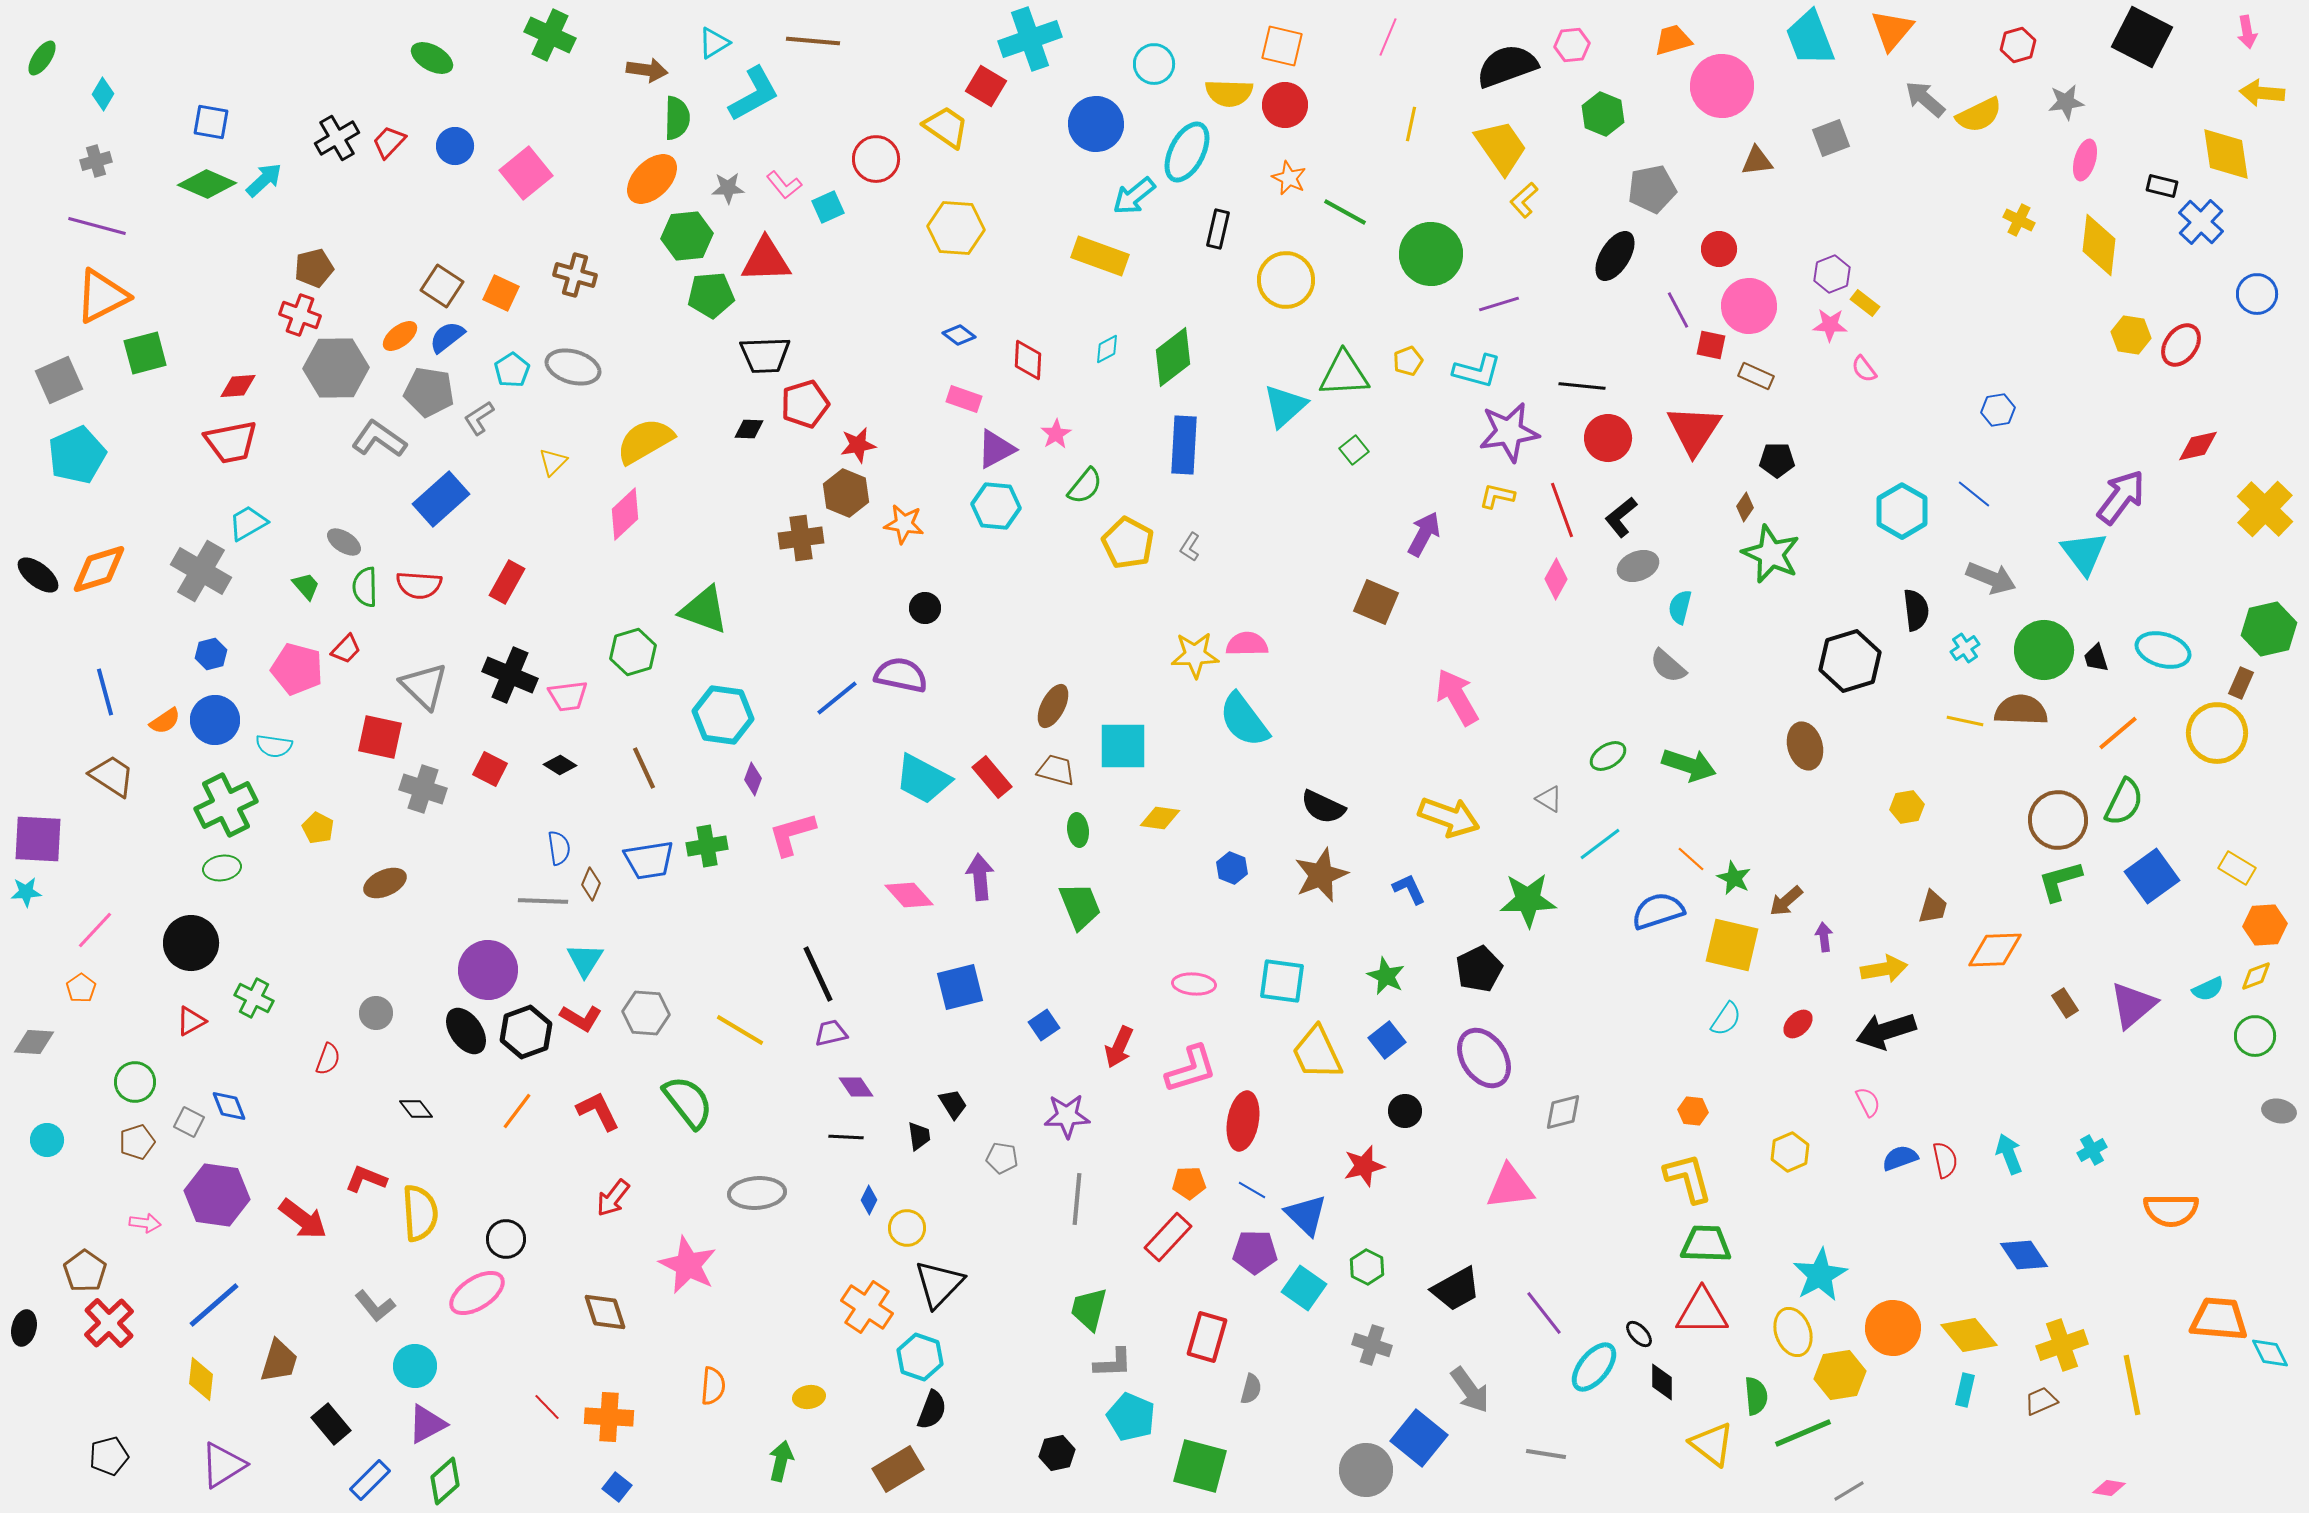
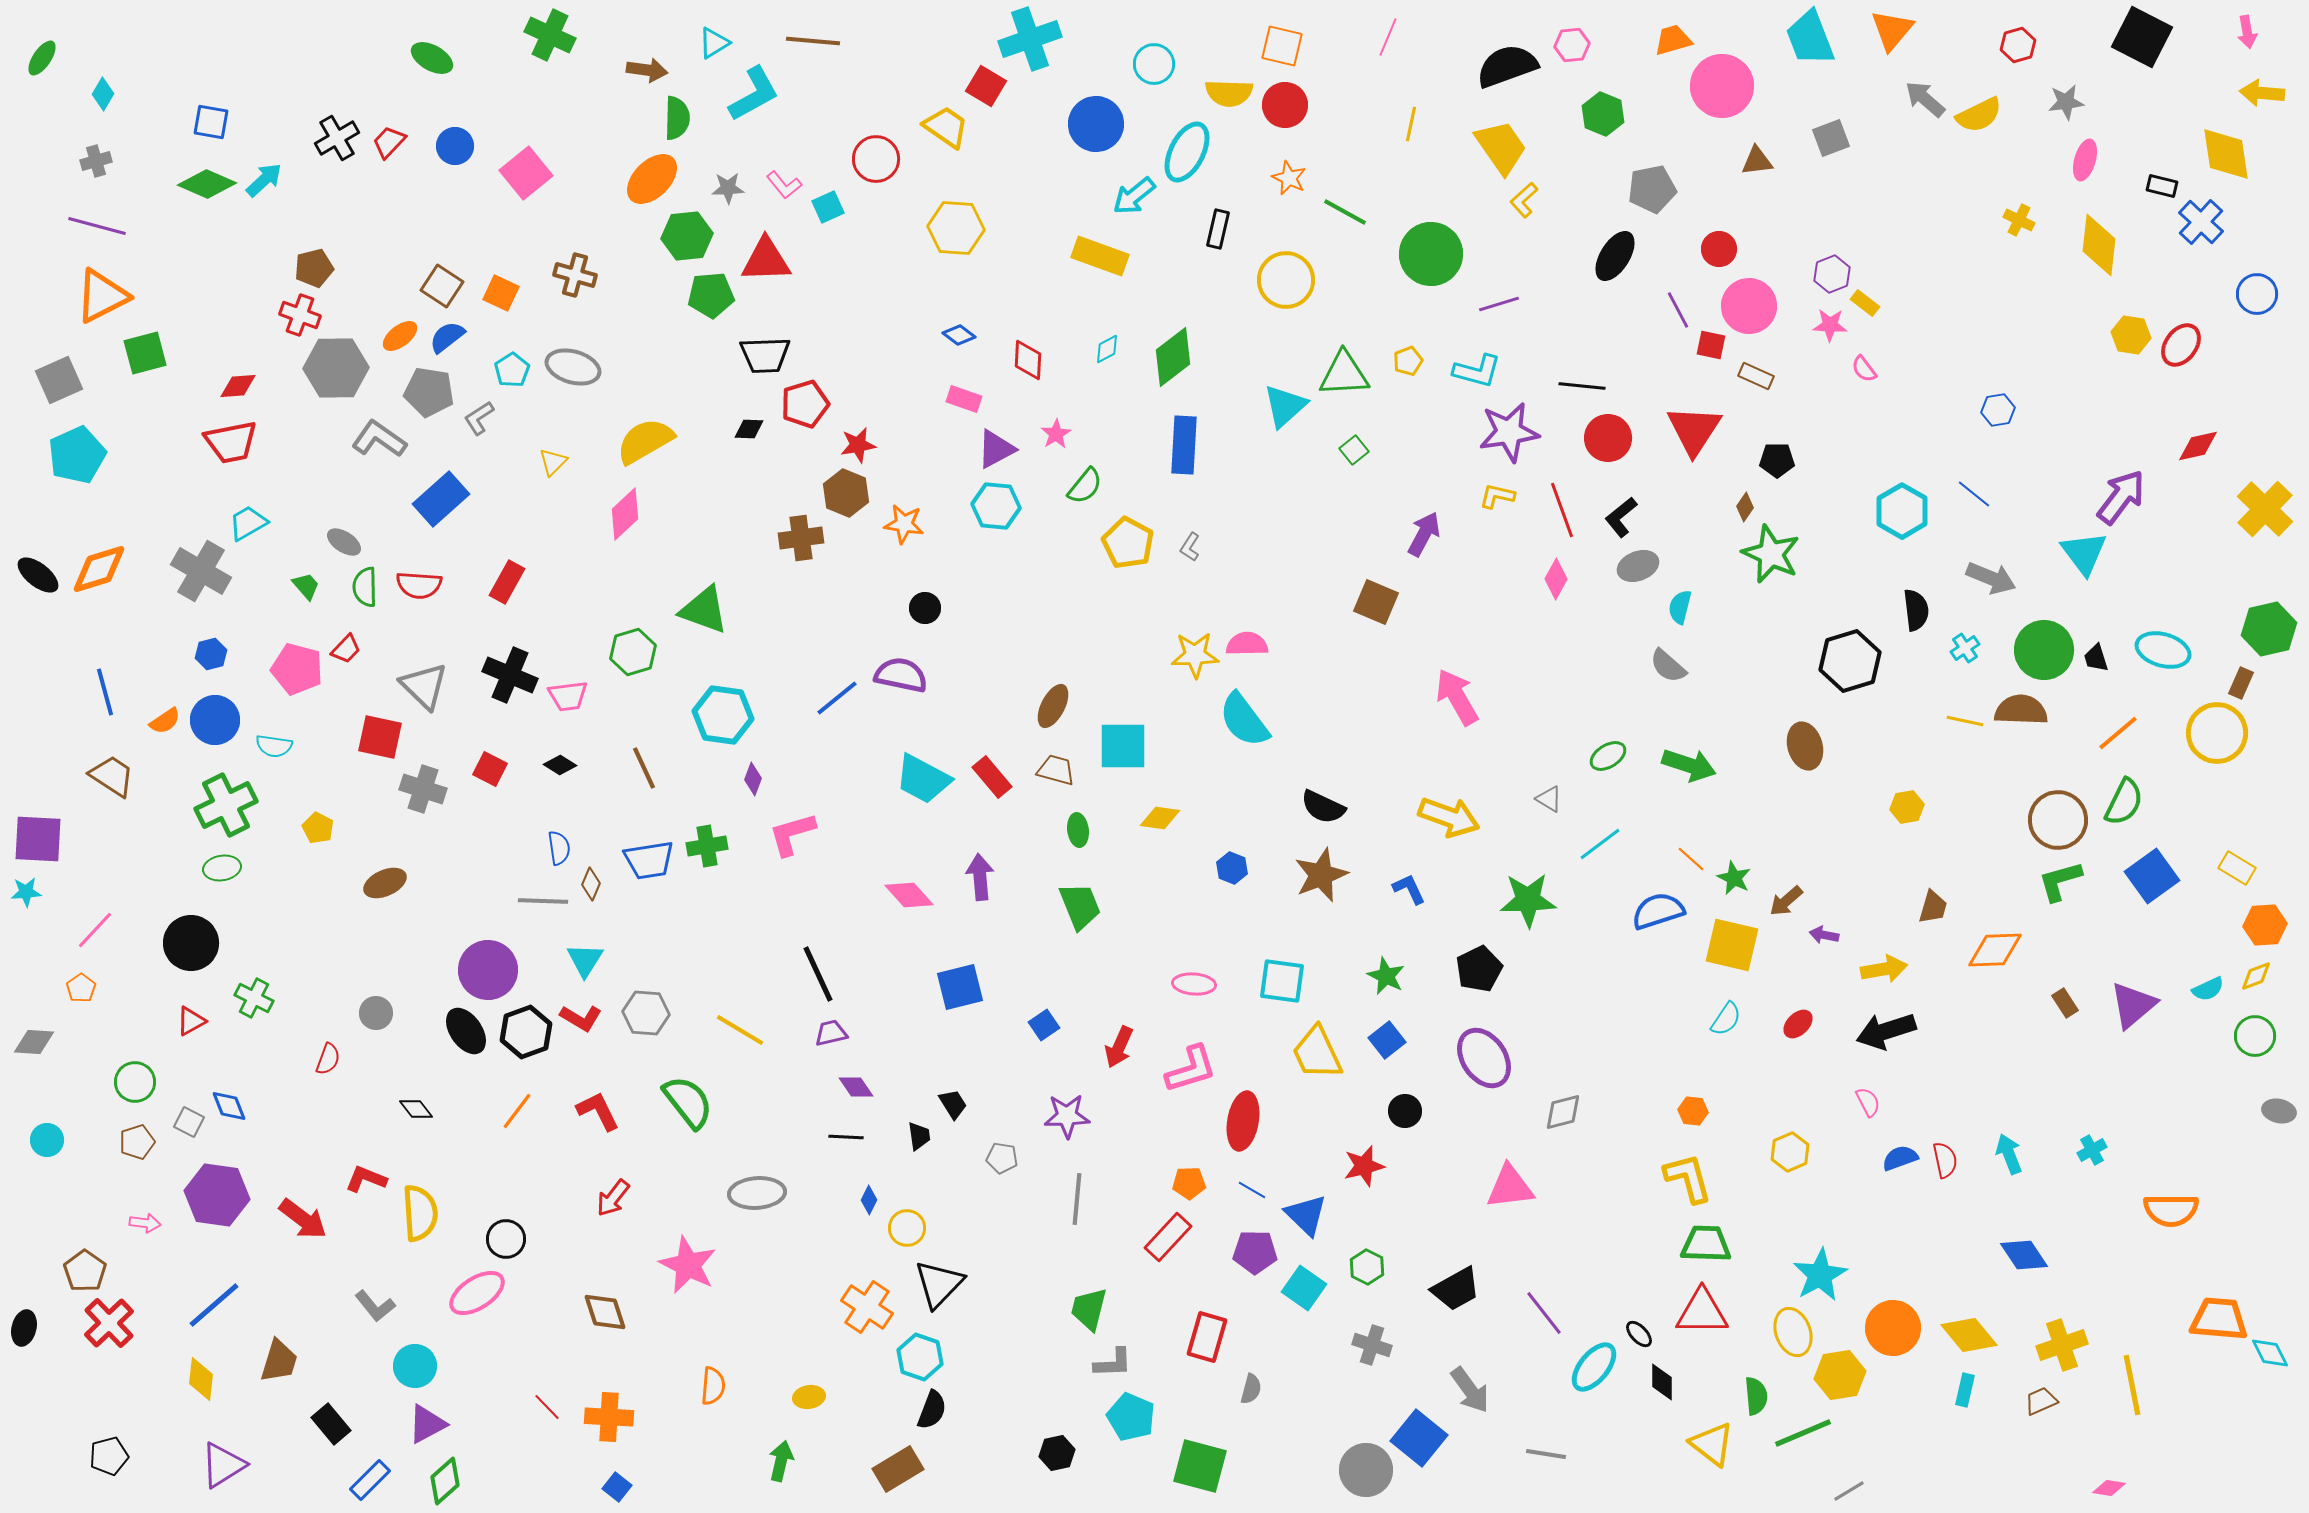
purple arrow at (1824, 937): moved 2 px up; rotated 72 degrees counterclockwise
